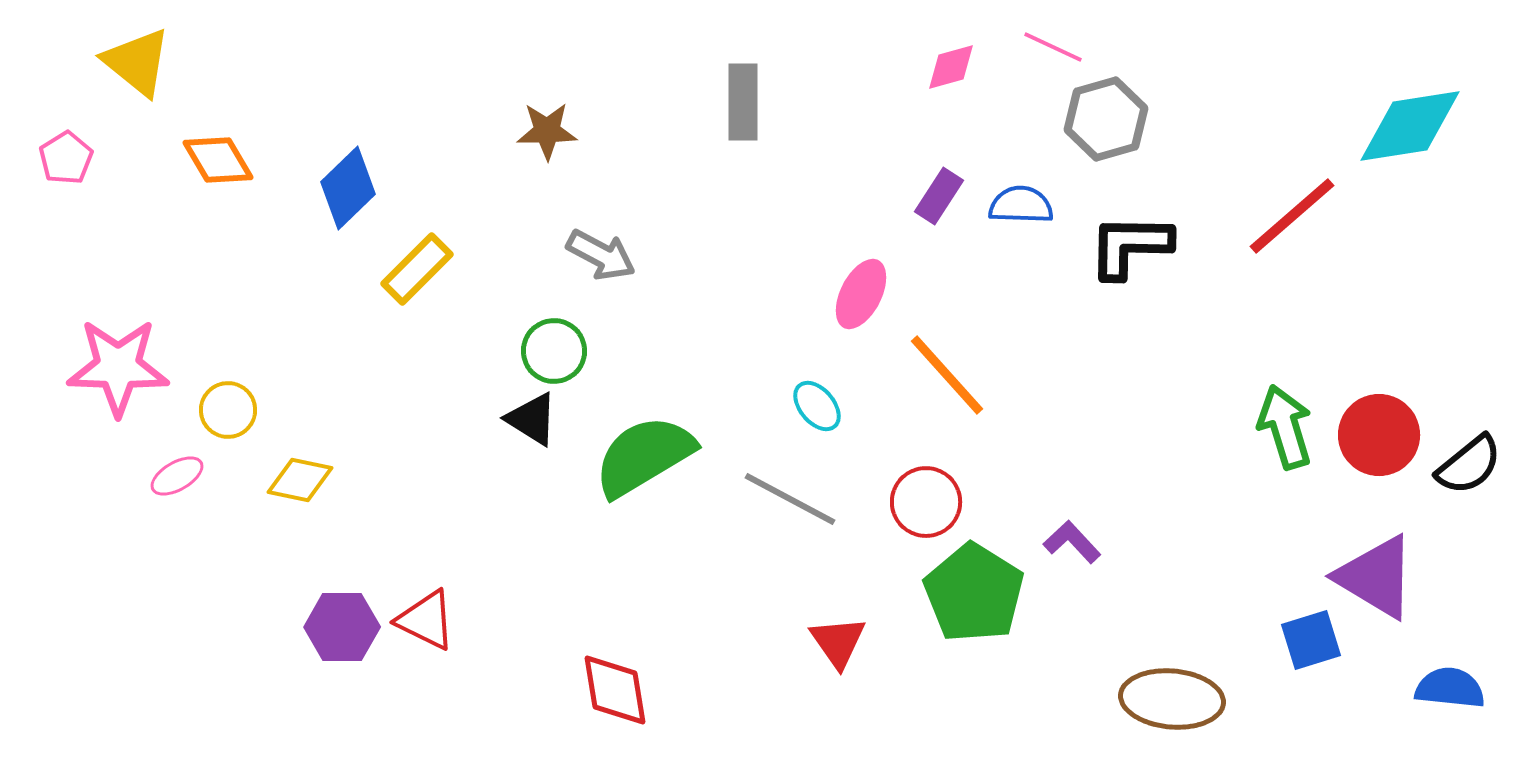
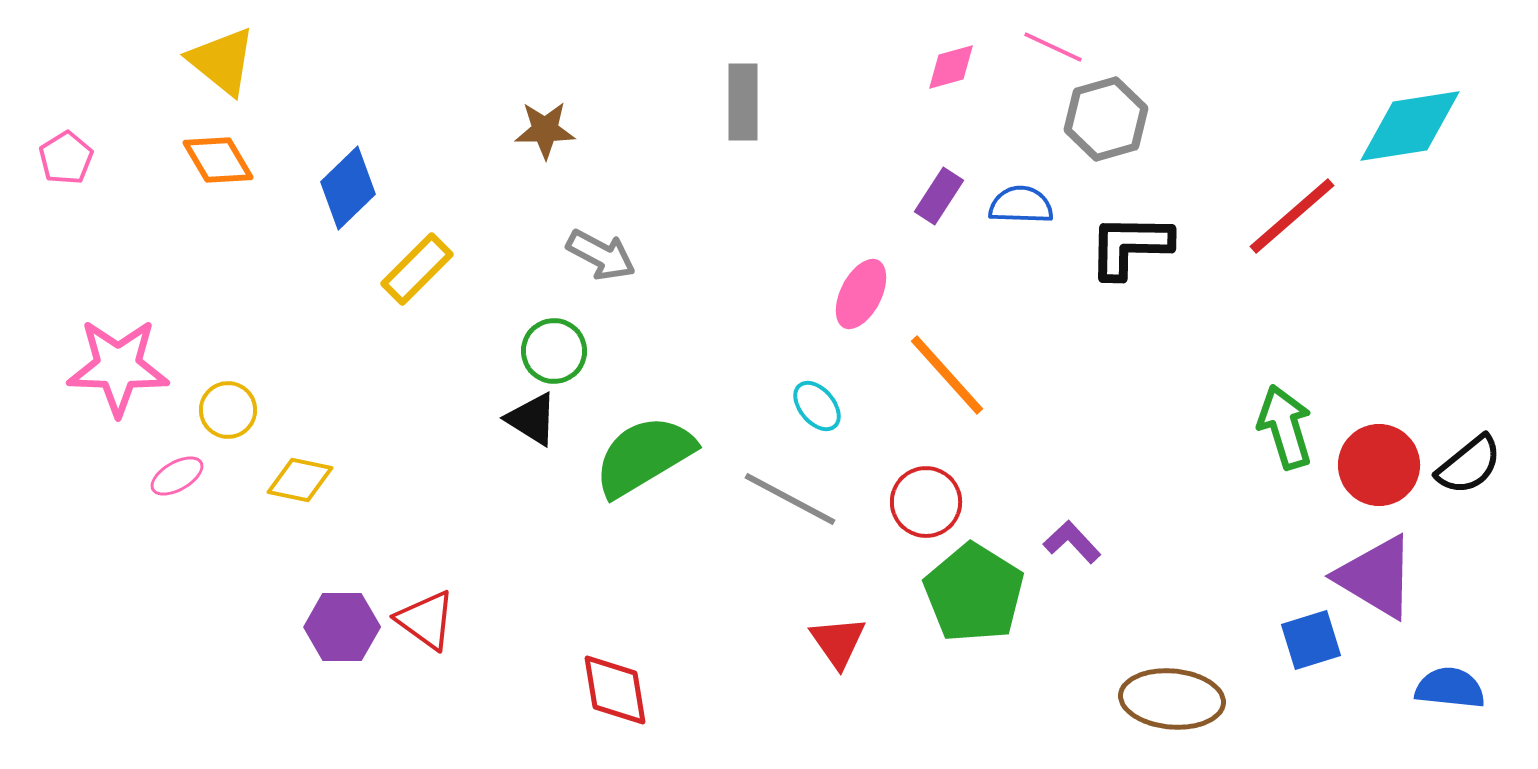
yellow triangle at (137, 62): moved 85 px right, 1 px up
brown star at (547, 131): moved 2 px left, 1 px up
red circle at (1379, 435): moved 30 px down
red triangle at (426, 620): rotated 10 degrees clockwise
